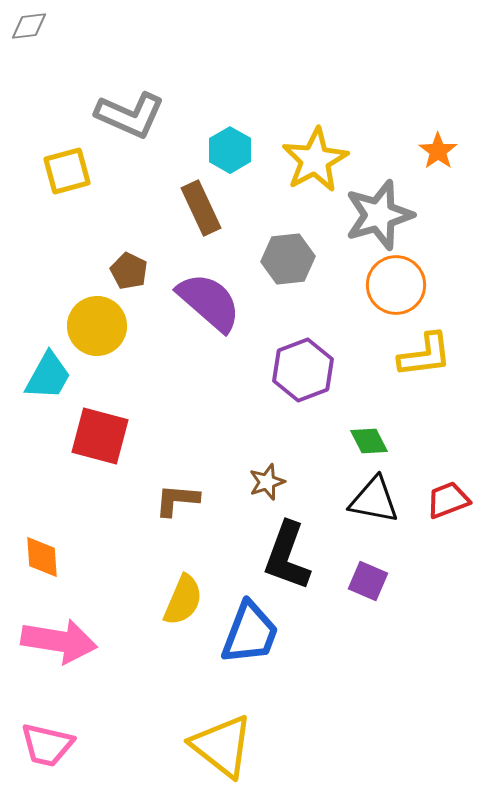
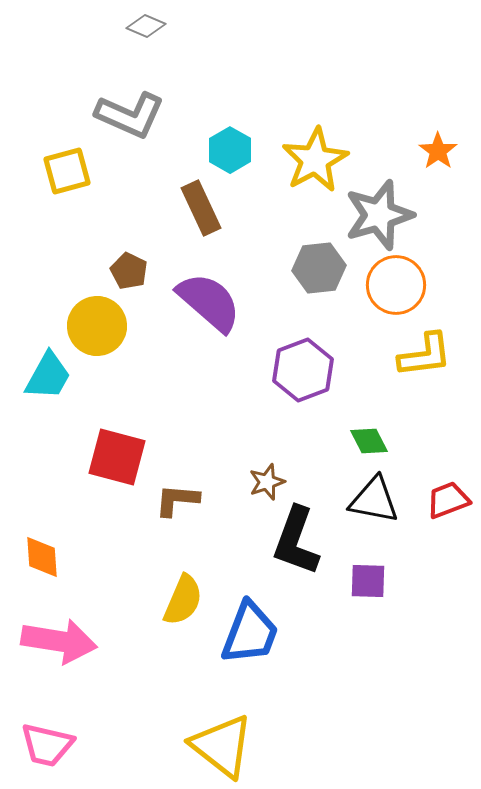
gray diamond: moved 117 px right; rotated 30 degrees clockwise
gray hexagon: moved 31 px right, 9 px down
red square: moved 17 px right, 21 px down
black L-shape: moved 9 px right, 15 px up
purple square: rotated 21 degrees counterclockwise
